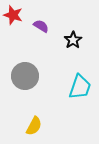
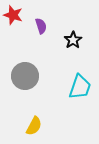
purple semicircle: rotated 42 degrees clockwise
